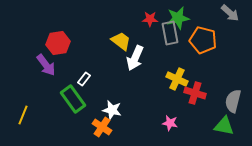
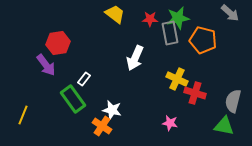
yellow trapezoid: moved 6 px left, 27 px up
orange cross: moved 1 px up
